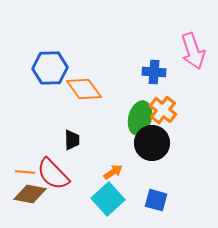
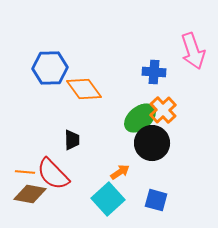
orange cross: rotated 8 degrees clockwise
green ellipse: rotated 36 degrees clockwise
orange arrow: moved 7 px right
